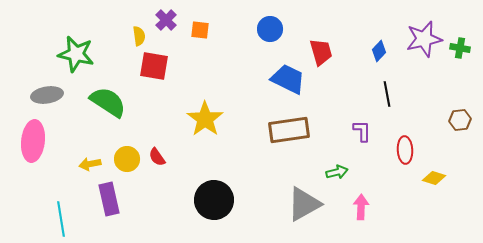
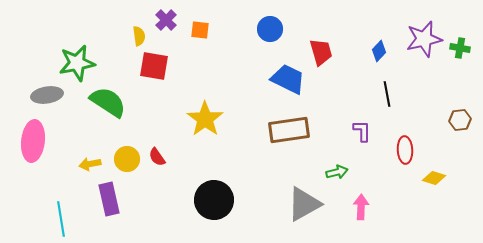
green star: moved 1 px right, 9 px down; rotated 24 degrees counterclockwise
